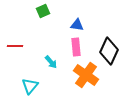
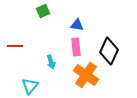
cyan arrow: rotated 24 degrees clockwise
